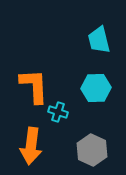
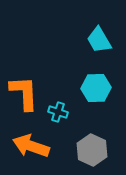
cyan trapezoid: rotated 16 degrees counterclockwise
orange L-shape: moved 10 px left, 7 px down
orange arrow: rotated 102 degrees clockwise
